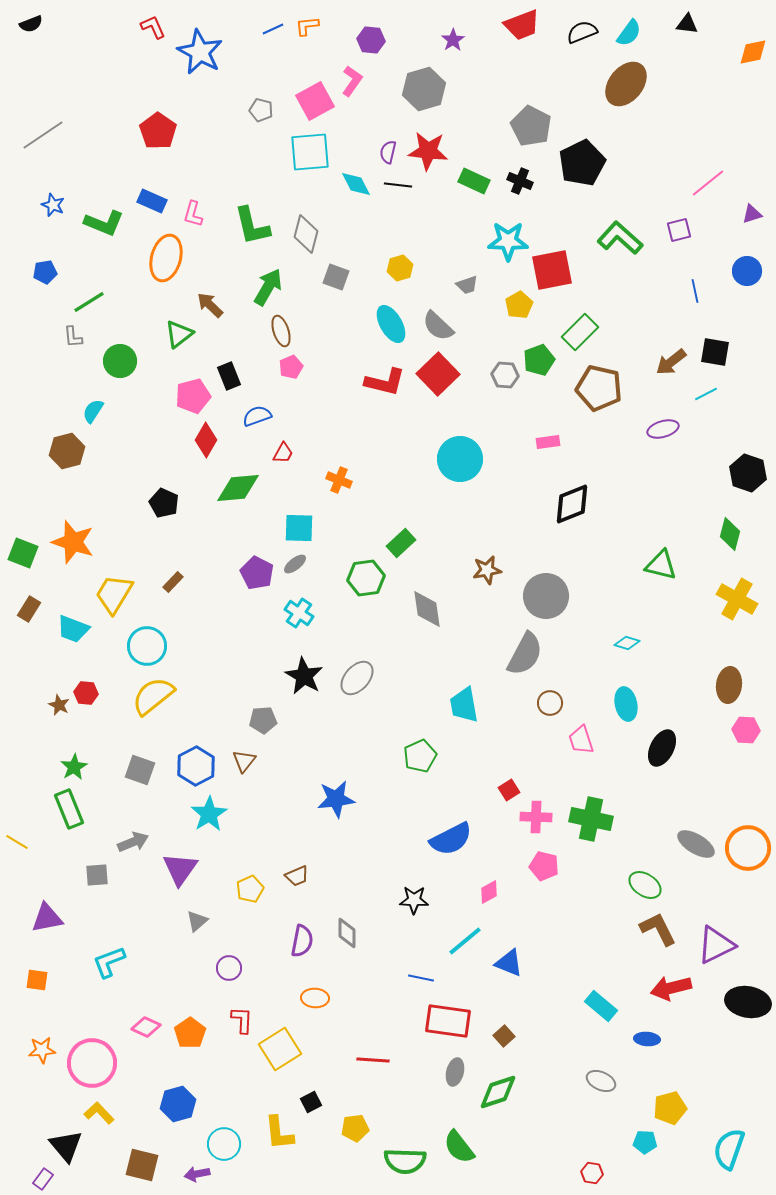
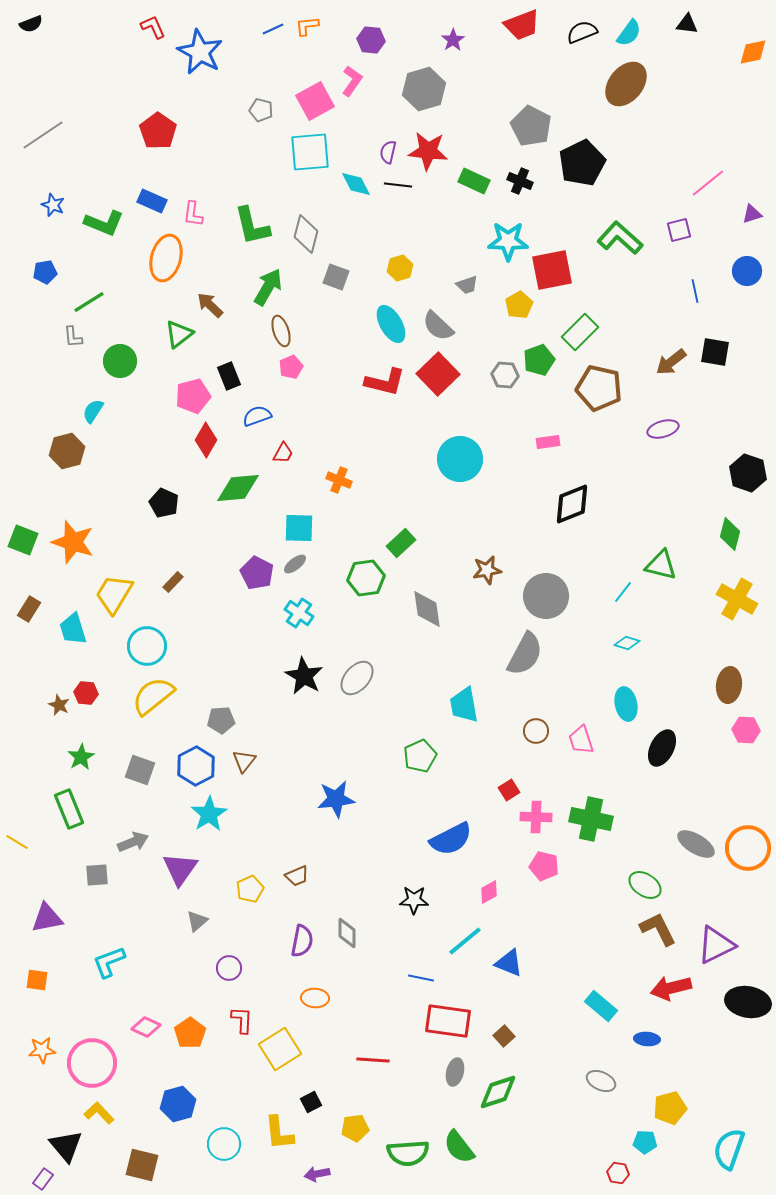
pink L-shape at (193, 214): rotated 8 degrees counterclockwise
cyan line at (706, 394): moved 83 px left, 198 px down; rotated 25 degrees counterclockwise
green square at (23, 553): moved 13 px up
cyan trapezoid at (73, 629): rotated 52 degrees clockwise
brown circle at (550, 703): moved 14 px left, 28 px down
gray pentagon at (263, 720): moved 42 px left
green star at (74, 767): moved 7 px right, 10 px up
green semicircle at (405, 1161): moved 3 px right, 8 px up; rotated 6 degrees counterclockwise
red hexagon at (592, 1173): moved 26 px right
purple arrow at (197, 1174): moved 120 px right
